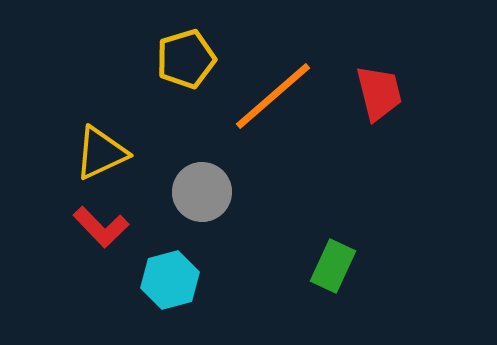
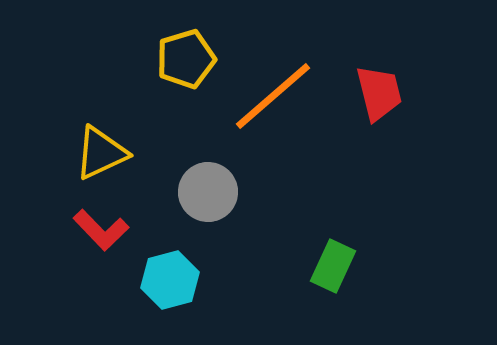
gray circle: moved 6 px right
red L-shape: moved 3 px down
